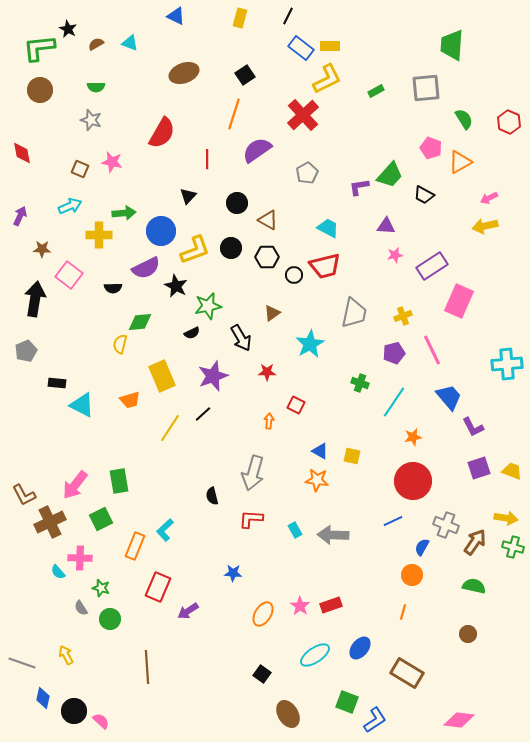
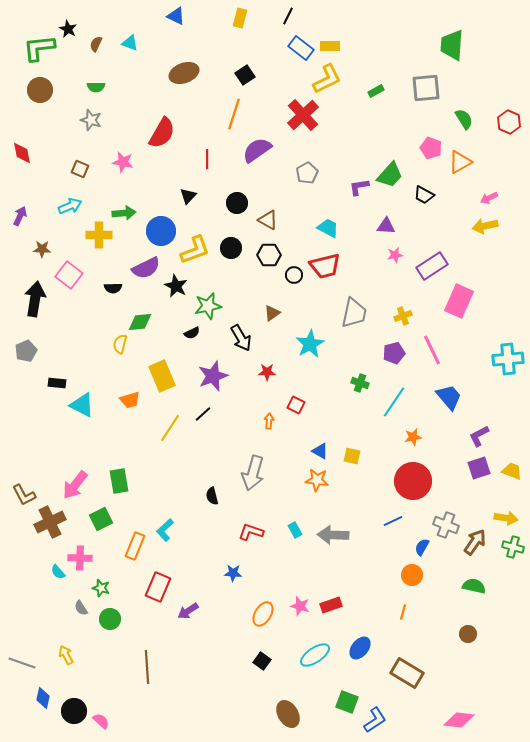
brown semicircle at (96, 44): rotated 35 degrees counterclockwise
pink star at (112, 162): moved 11 px right
black hexagon at (267, 257): moved 2 px right, 2 px up
cyan cross at (507, 364): moved 1 px right, 5 px up
purple L-shape at (473, 427): moved 6 px right, 9 px down; rotated 90 degrees clockwise
red L-shape at (251, 519): moved 13 px down; rotated 15 degrees clockwise
pink star at (300, 606): rotated 18 degrees counterclockwise
black square at (262, 674): moved 13 px up
